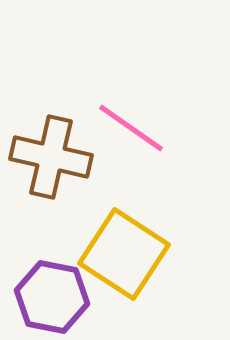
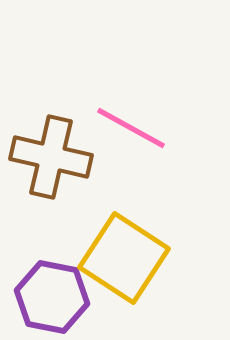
pink line: rotated 6 degrees counterclockwise
yellow square: moved 4 px down
